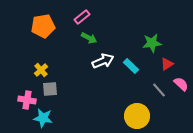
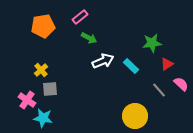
pink rectangle: moved 2 px left
pink cross: rotated 24 degrees clockwise
yellow circle: moved 2 px left
